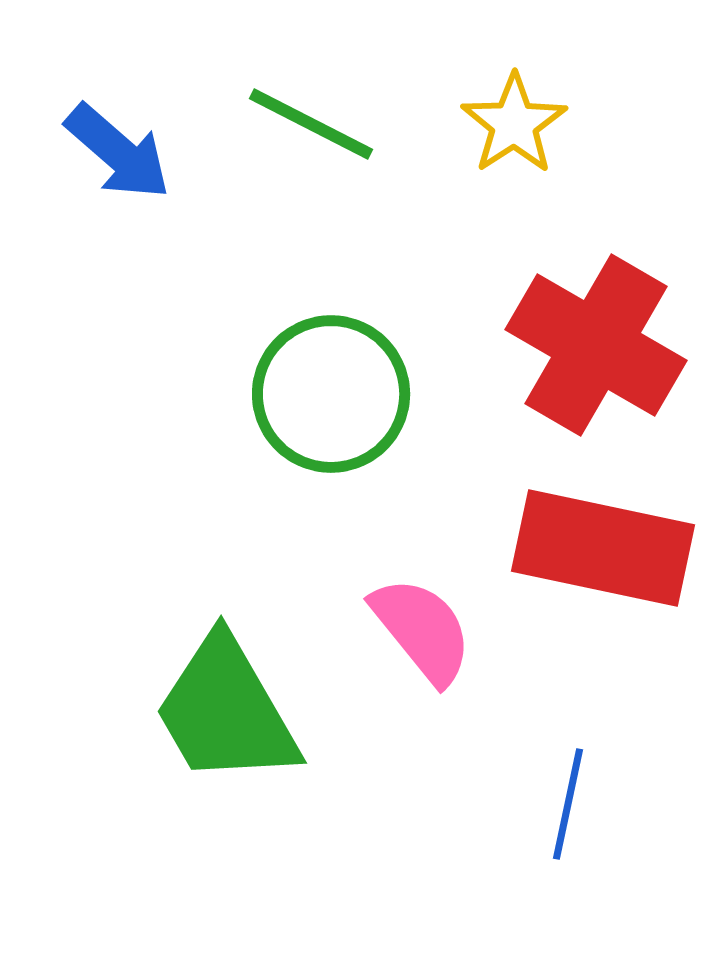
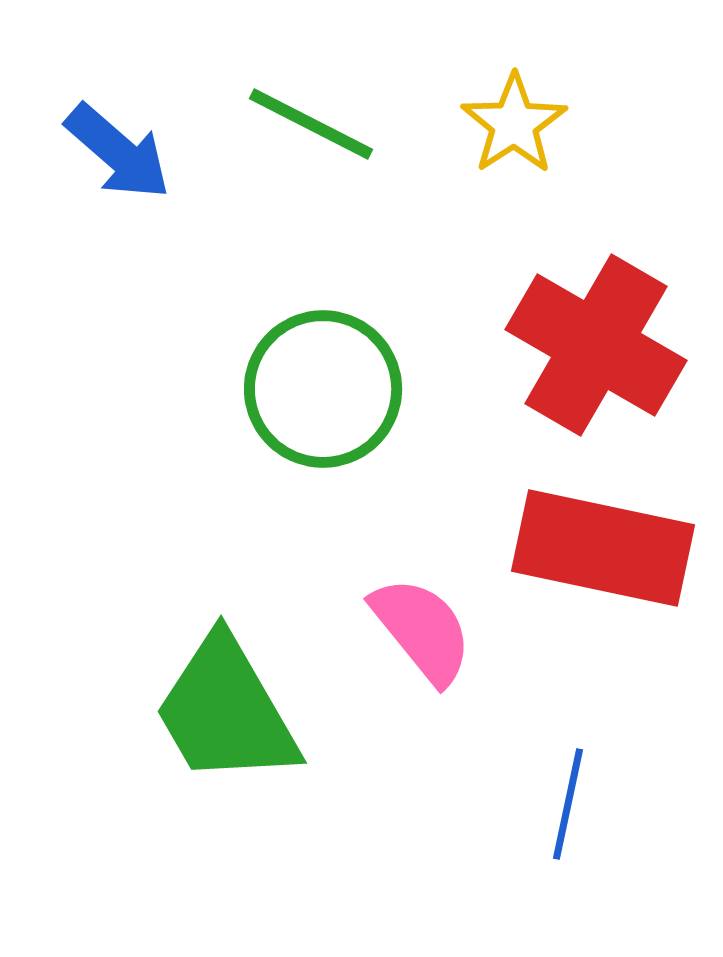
green circle: moved 8 px left, 5 px up
